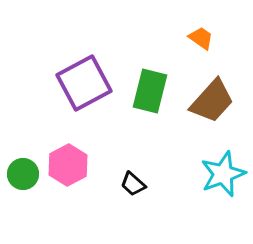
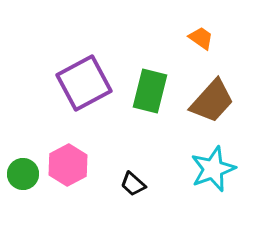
cyan star: moved 10 px left, 5 px up
